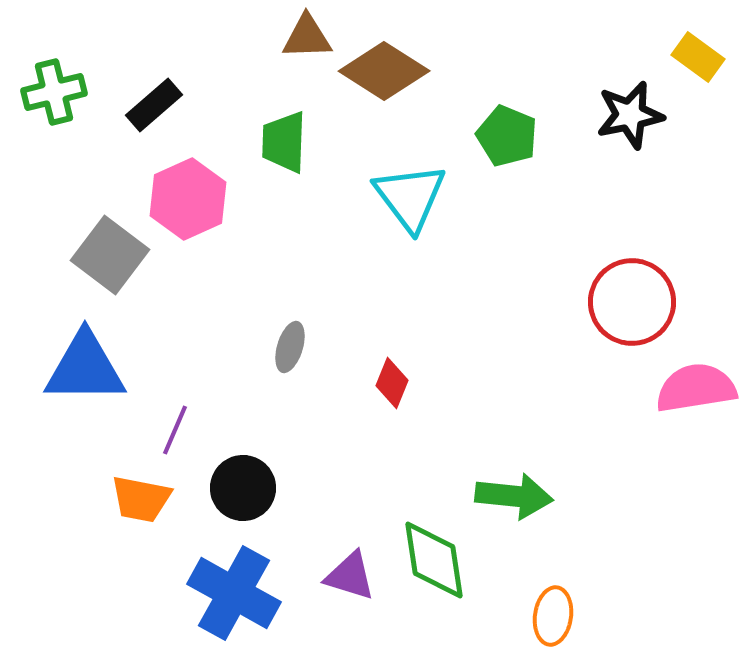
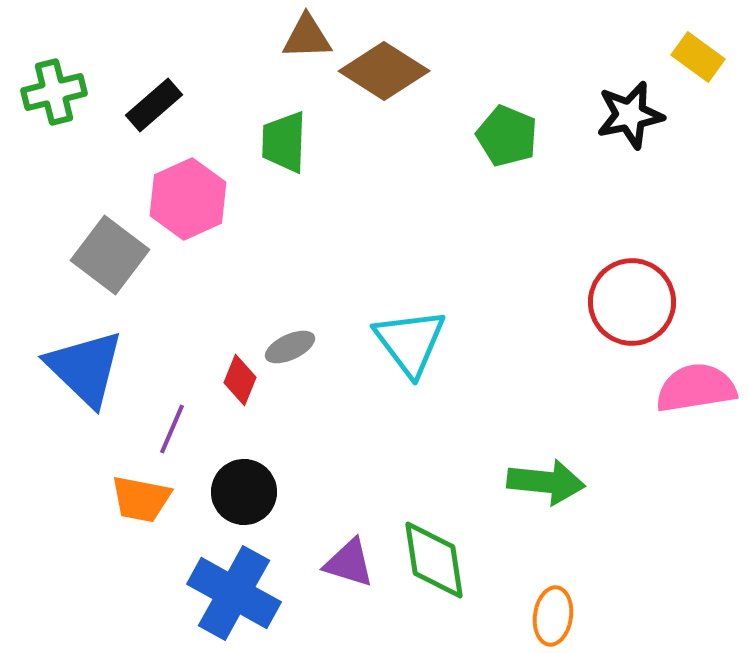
cyan triangle: moved 145 px down
gray ellipse: rotated 48 degrees clockwise
blue triangle: rotated 44 degrees clockwise
red diamond: moved 152 px left, 3 px up
purple line: moved 3 px left, 1 px up
black circle: moved 1 px right, 4 px down
green arrow: moved 32 px right, 14 px up
purple triangle: moved 1 px left, 13 px up
